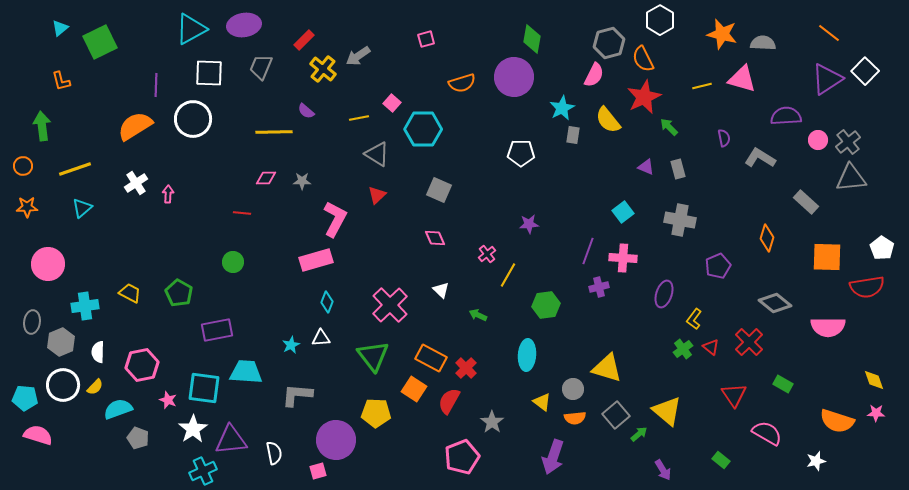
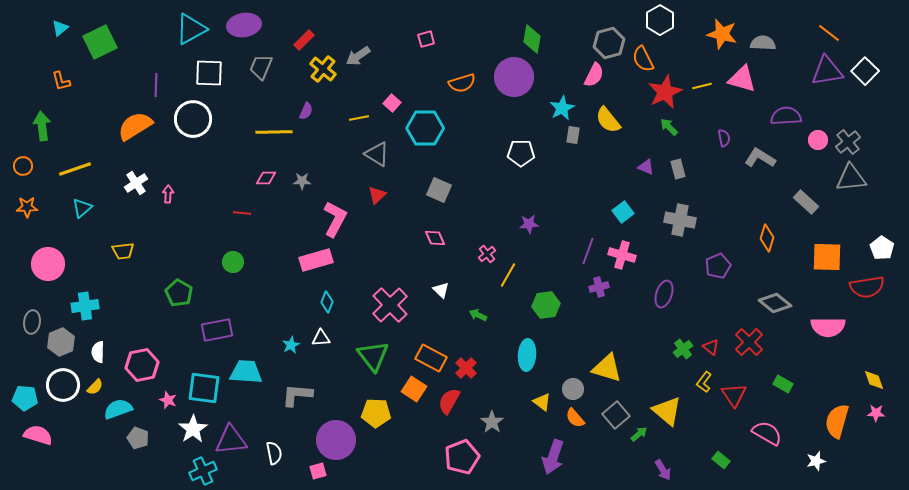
purple triangle at (827, 79): moved 8 px up; rotated 24 degrees clockwise
red star at (644, 97): moved 21 px right, 5 px up
purple semicircle at (306, 111): rotated 108 degrees counterclockwise
cyan hexagon at (423, 129): moved 2 px right, 1 px up
pink cross at (623, 258): moved 1 px left, 3 px up; rotated 12 degrees clockwise
yellow trapezoid at (130, 293): moved 7 px left, 42 px up; rotated 145 degrees clockwise
yellow L-shape at (694, 319): moved 10 px right, 63 px down
orange semicircle at (575, 418): rotated 55 degrees clockwise
orange semicircle at (837, 421): rotated 88 degrees clockwise
